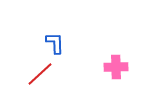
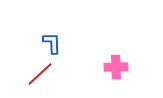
blue L-shape: moved 3 px left
